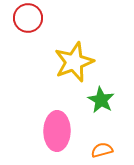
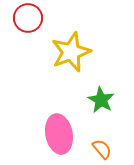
yellow star: moved 3 px left, 10 px up
pink ellipse: moved 2 px right, 3 px down; rotated 12 degrees counterclockwise
orange semicircle: moved 1 px up; rotated 65 degrees clockwise
